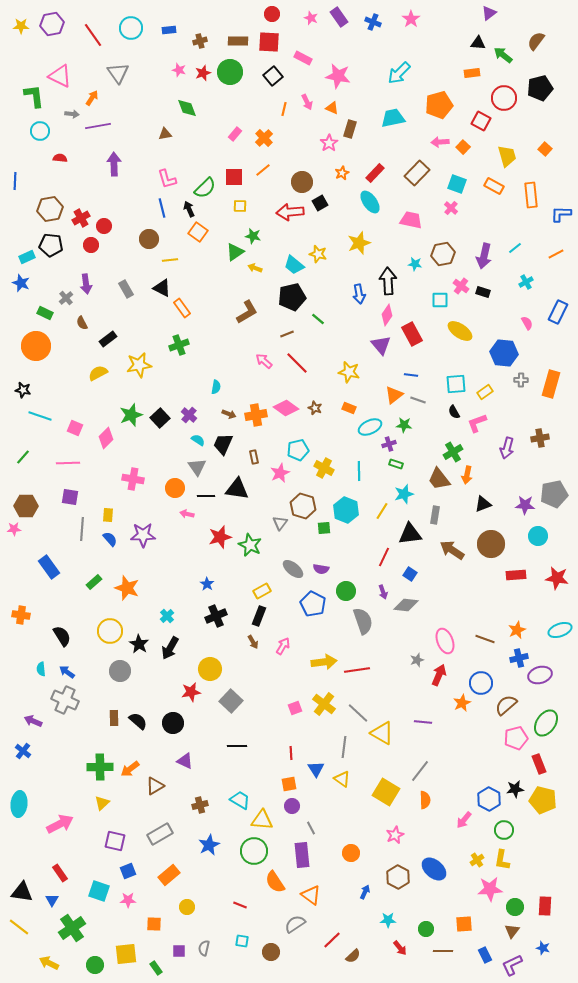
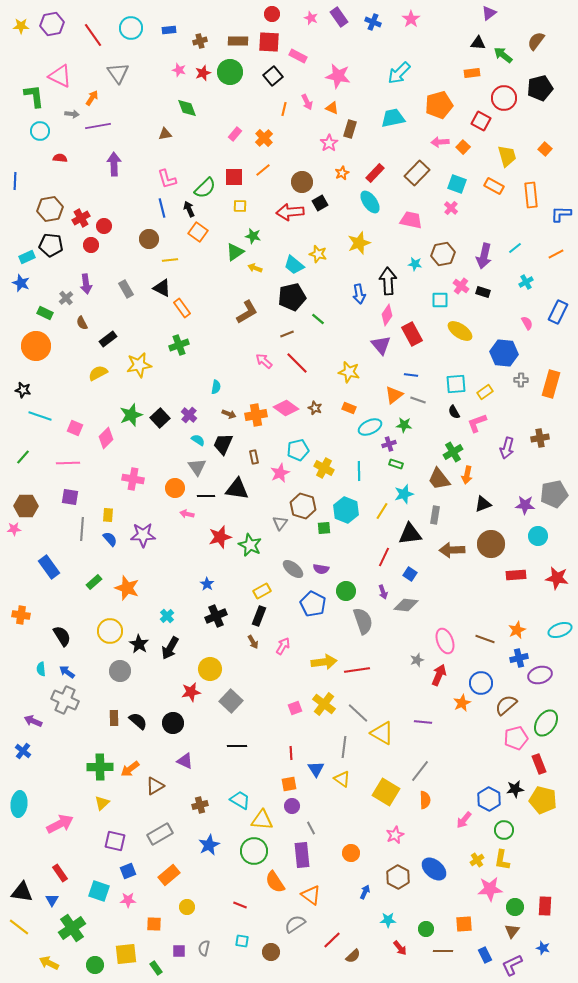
pink rectangle at (303, 58): moved 5 px left, 2 px up
brown arrow at (452, 550): rotated 35 degrees counterclockwise
